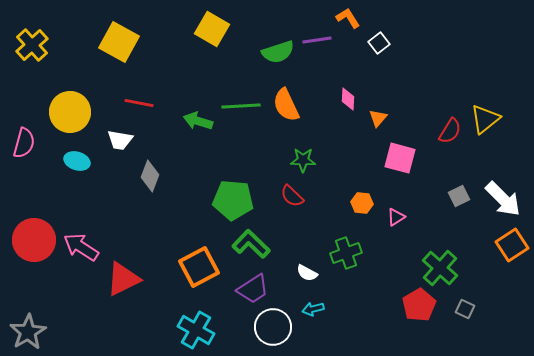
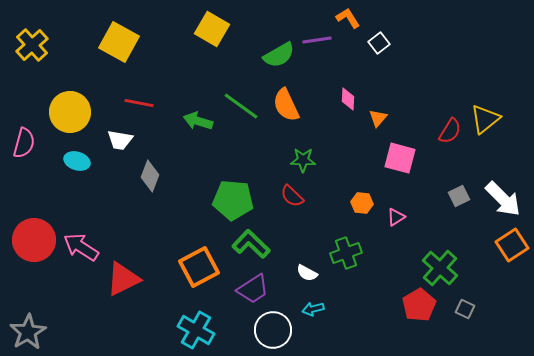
green semicircle at (278, 52): moved 1 px right, 3 px down; rotated 12 degrees counterclockwise
green line at (241, 106): rotated 39 degrees clockwise
white circle at (273, 327): moved 3 px down
